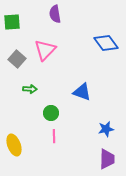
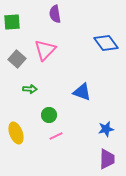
green circle: moved 2 px left, 2 px down
pink line: moved 2 px right; rotated 64 degrees clockwise
yellow ellipse: moved 2 px right, 12 px up
